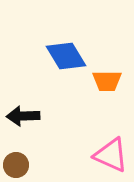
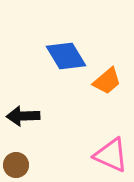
orange trapezoid: rotated 40 degrees counterclockwise
